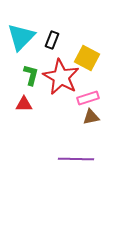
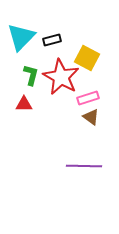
black rectangle: rotated 54 degrees clockwise
brown triangle: rotated 48 degrees clockwise
purple line: moved 8 px right, 7 px down
